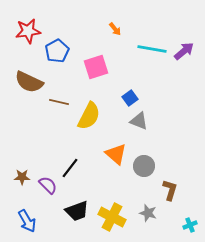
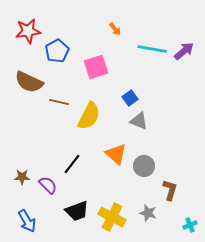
black line: moved 2 px right, 4 px up
